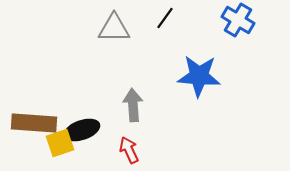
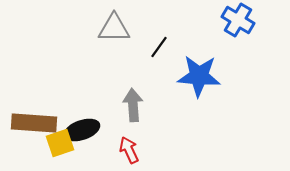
black line: moved 6 px left, 29 px down
